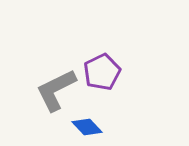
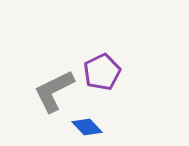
gray L-shape: moved 2 px left, 1 px down
